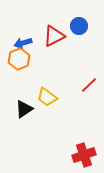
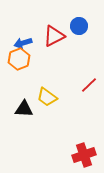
black triangle: rotated 36 degrees clockwise
